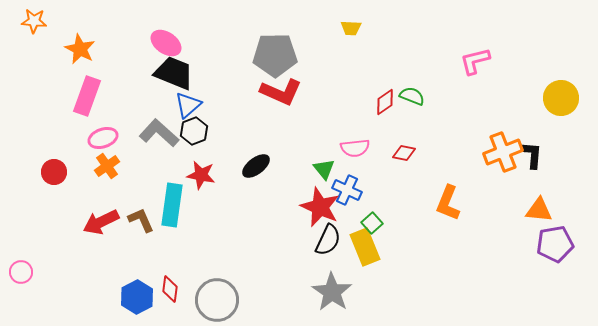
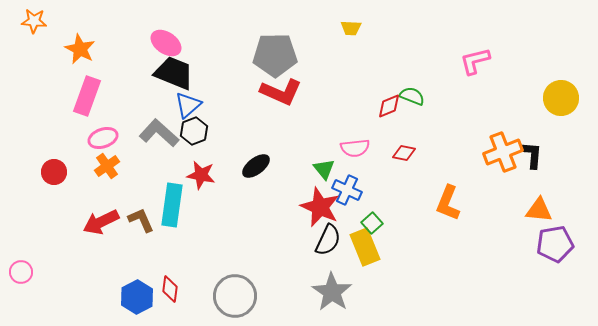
red diamond at (385, 102): moved 4 px right, 4 px down; rotated 12 degrees clockwise
gray circle at (217, 300): moved 18 px right, 4 px up
